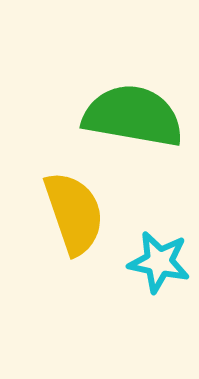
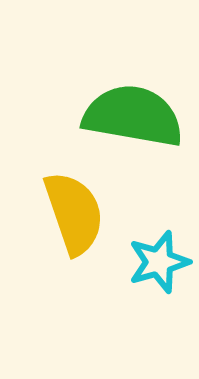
cyan star: rotated 28 degrees counterclockwise
